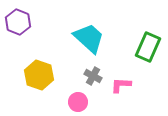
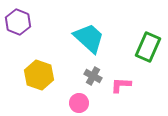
pink circle: moved 1 px right, 1 px down
